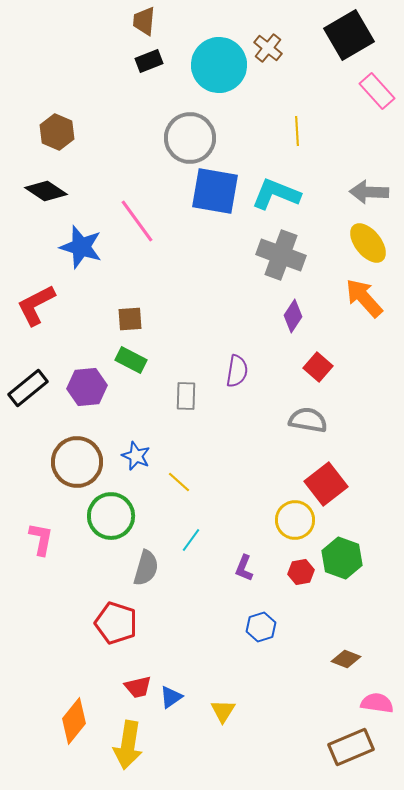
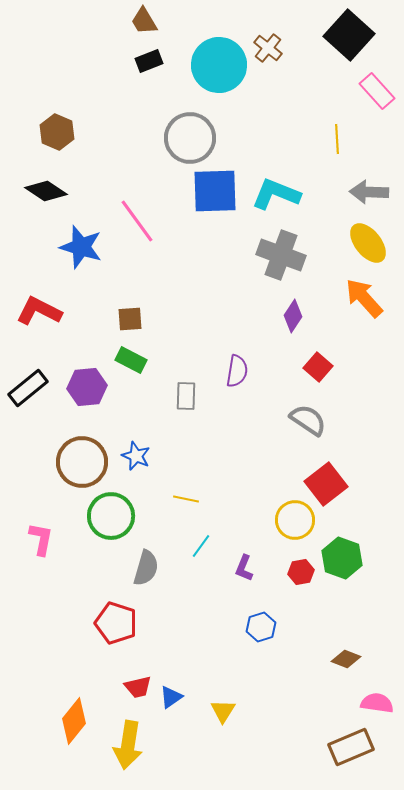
brown trapezoid at (144, 21): rotated 36 degrees counterclockwise
black square at (349, 35): rotated 18 degrees counterclockwise
yellow line at (297, 131): moved 40 px right, 8 px down
blue square at (215, 191): rotated 12 degrees counterclockwise
red L-shape at (36, 305): moved 3 px right, 6 px down; rotated 54 degrees clockwise
gray semicircle at (308, 420): rotated 24 degrees clockwise
brown circle at (77, 462): moved 5 px right
yellow line at (179, 482): moved 7 px right, 17 px down; rotated 30 degrees counterclockwise
cyan line at (191, 540): moved 10 px right, 6 px down
